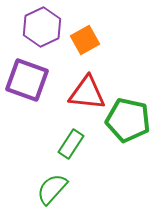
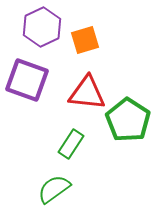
orange square: rotated 12 degrees clockwise
green pentagon: rotated 21 degrees clockwise
green semicircle: moved 2 px right; rotated 12 degrees clockwise
